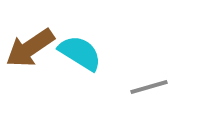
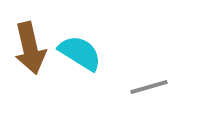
brown arrow: rotated 69 degrees counterclockwise
